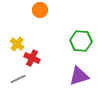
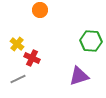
green hexagon: moved 10 px right
